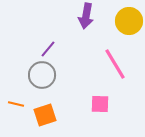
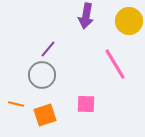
pink square: moved 14 px left
